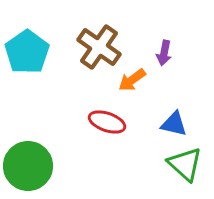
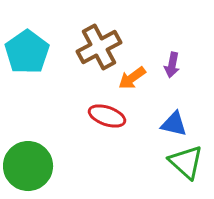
brown cross: rotated 27 degrees clockwise
purple arrow: moved 8 px right, 12 px down
orange arrow: moved 2 px up
red ellipse: moved 6 px up
green triangle: moved 1 px right, 2 px up
